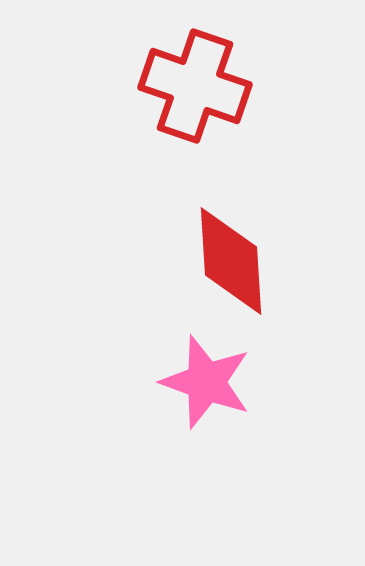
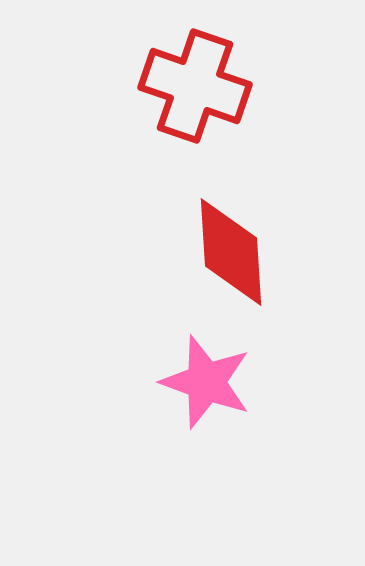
red diamond: moved 9 px up
